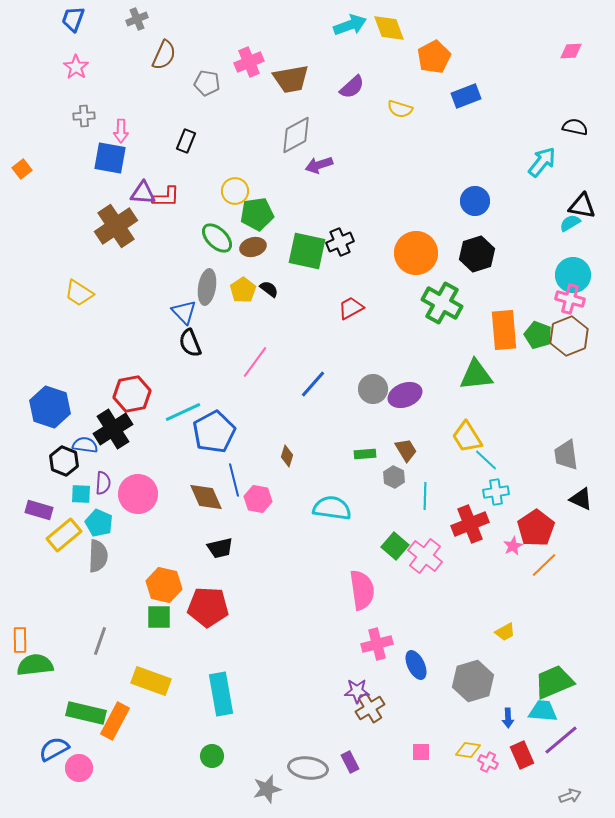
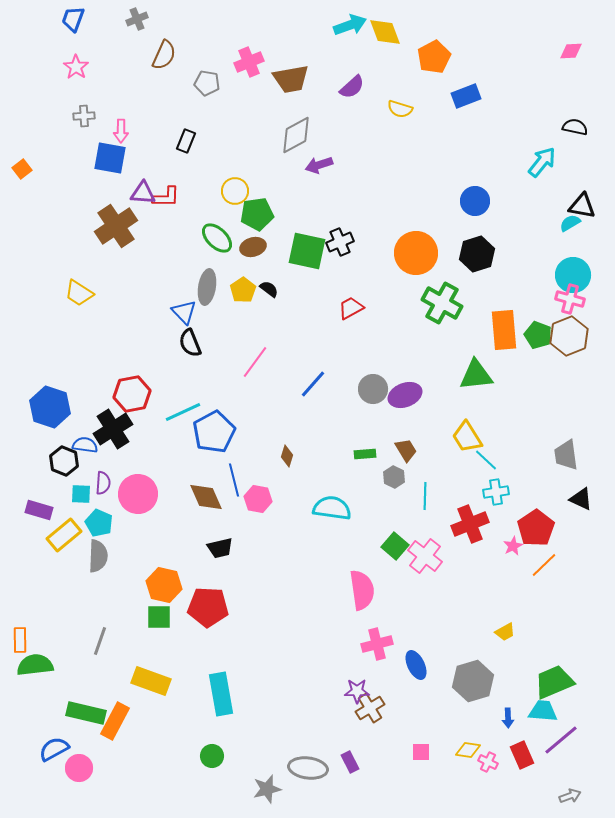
yellow diamond at (389, 28): moved 4 px left, 4 px down
